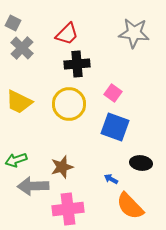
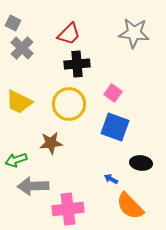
red trapezoid: moved 2 px right
brown star: moved 11 px left, 24 px up; rotated 10 degrees clockwise
